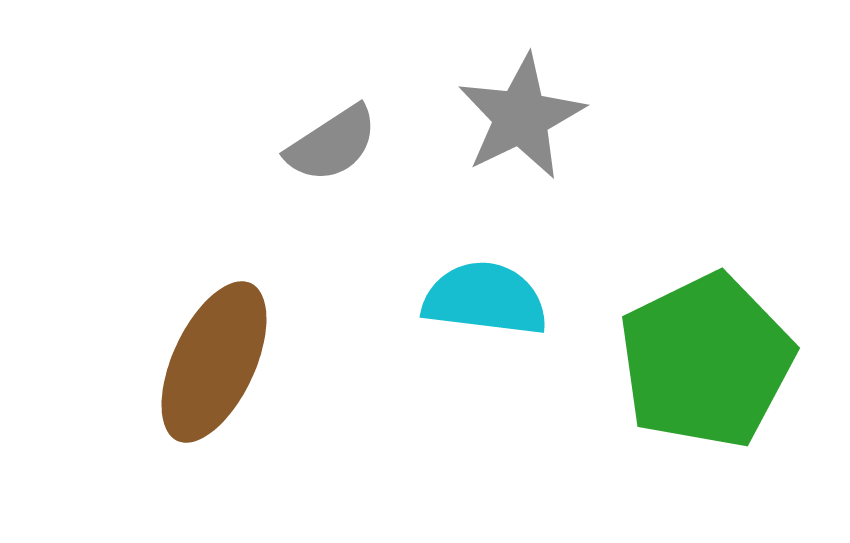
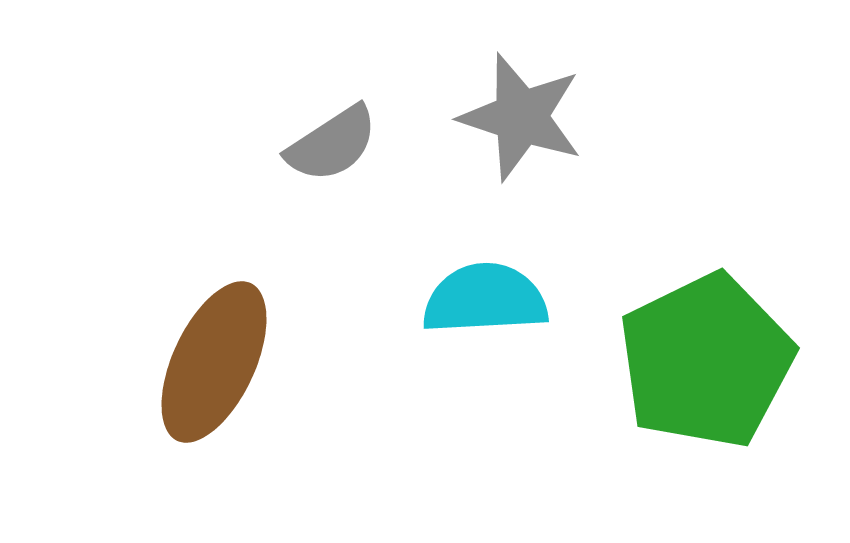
gray star: rotated 28 degrees counterclockwise
cyan semicircle: rotated 10 degrees counterclockwise
